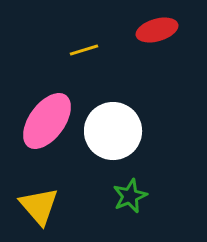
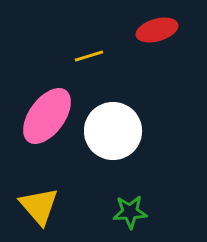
yellow line: moved 5 px right, 6 px down
pink ellipse: moved 5 px up
green star: moved 16 px down; rotated 20 degrees clockwise
